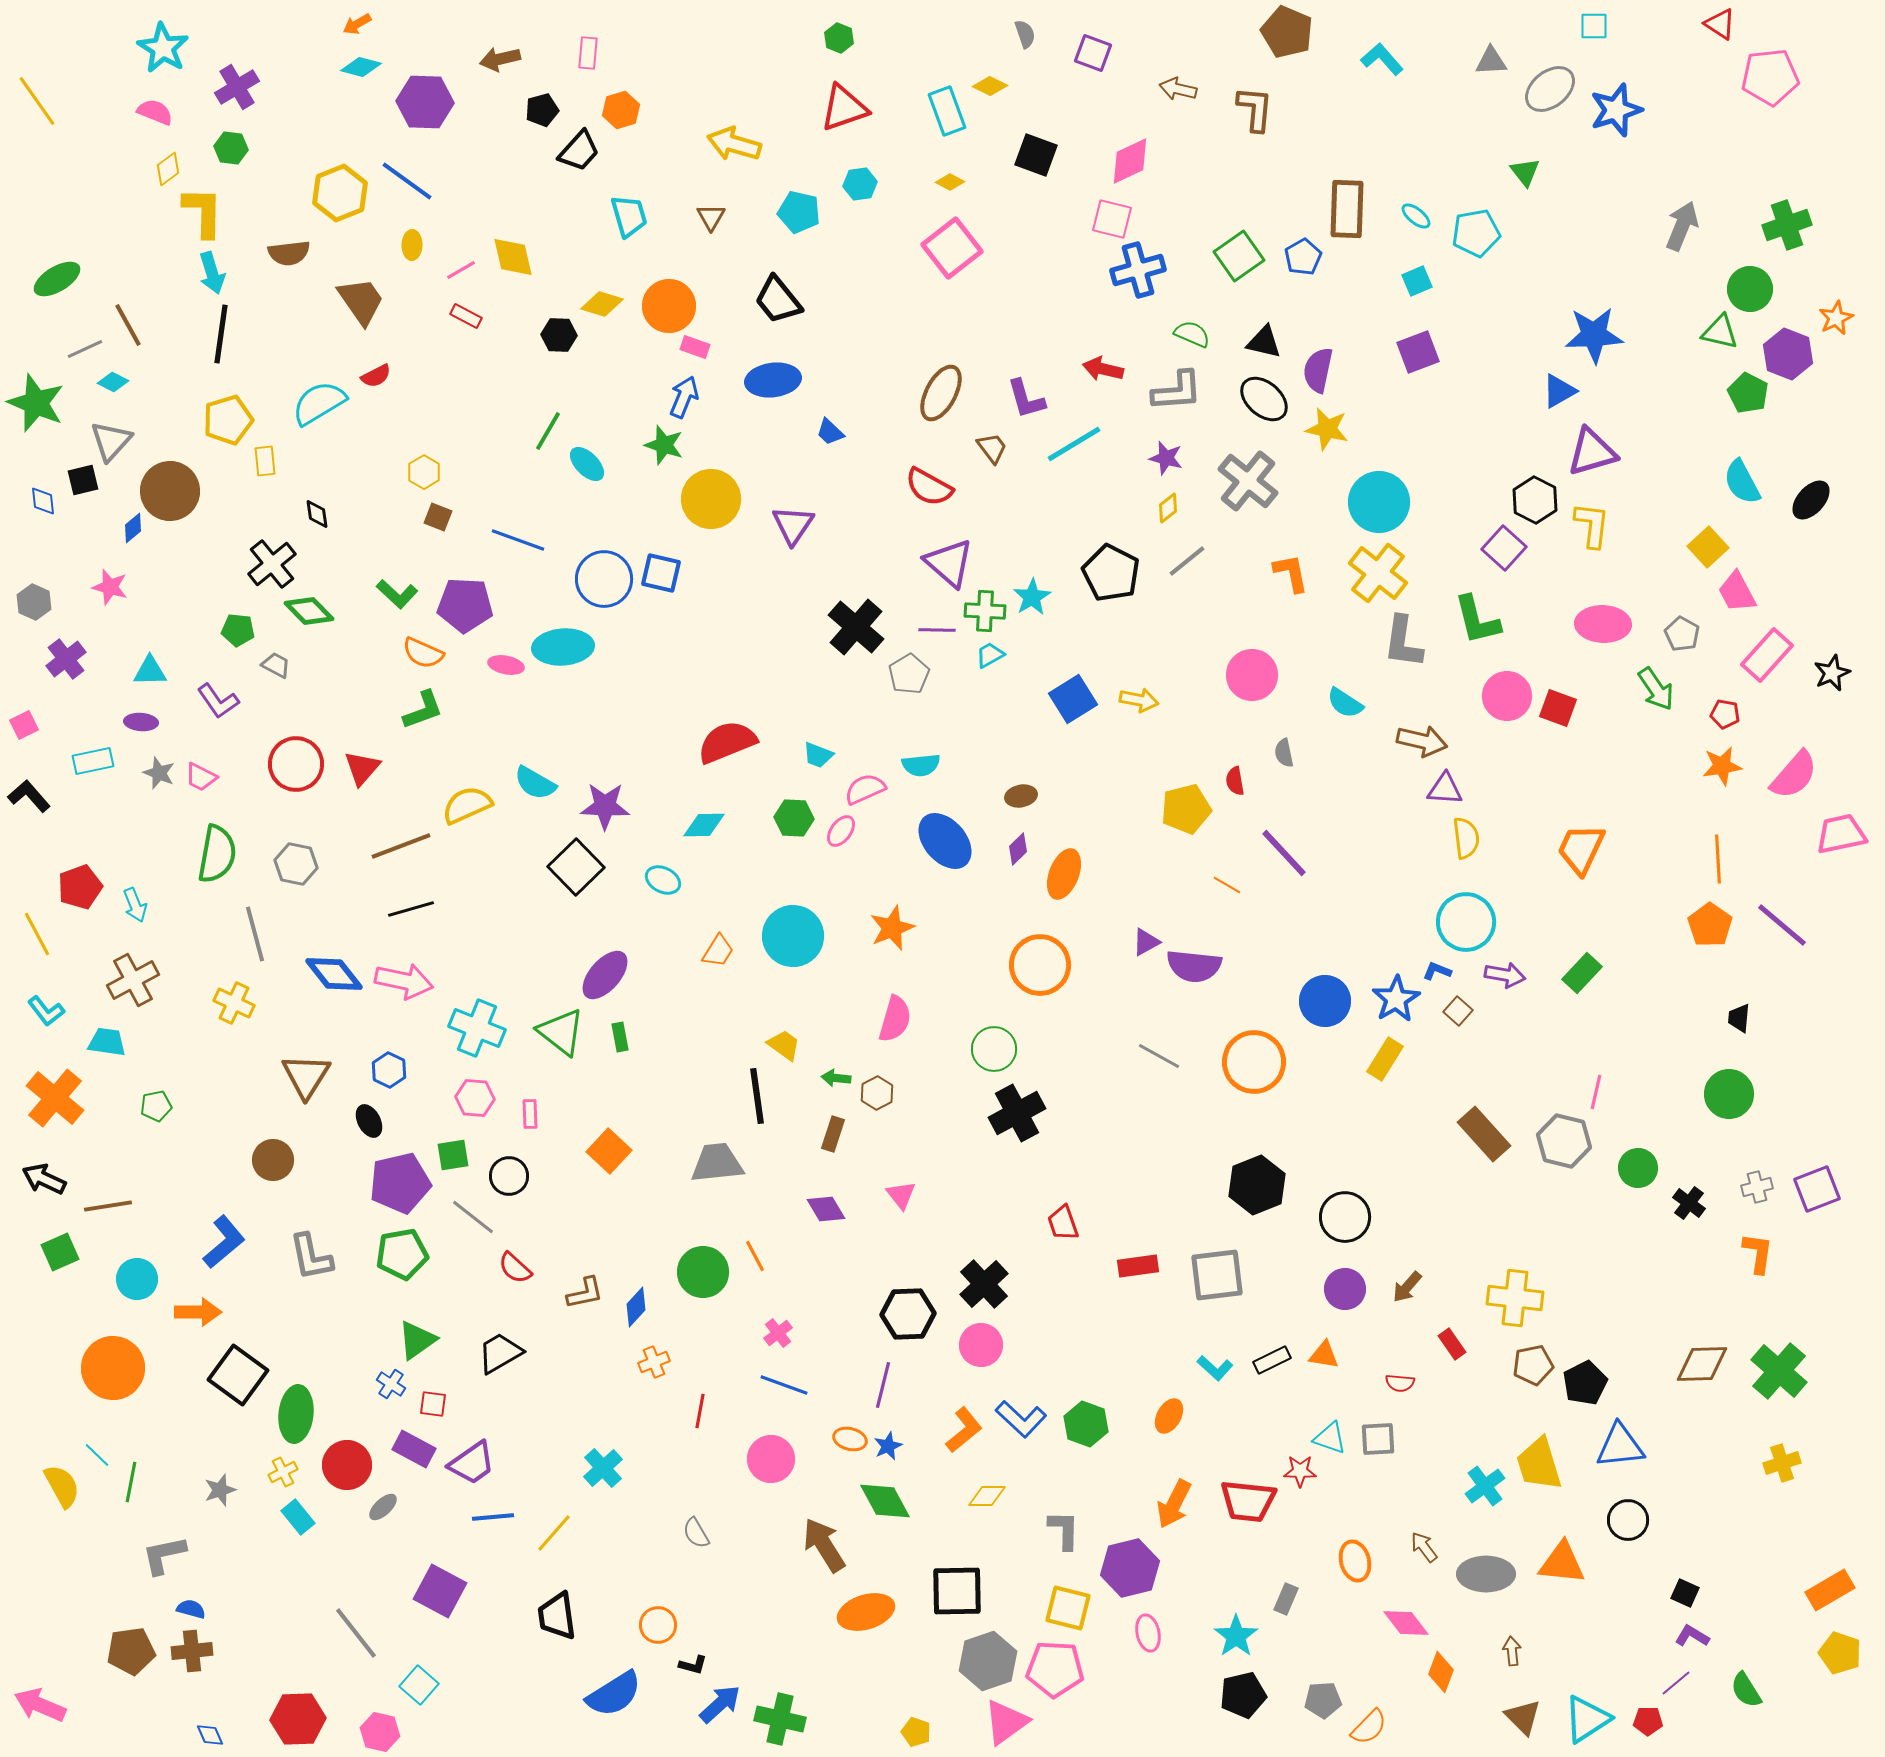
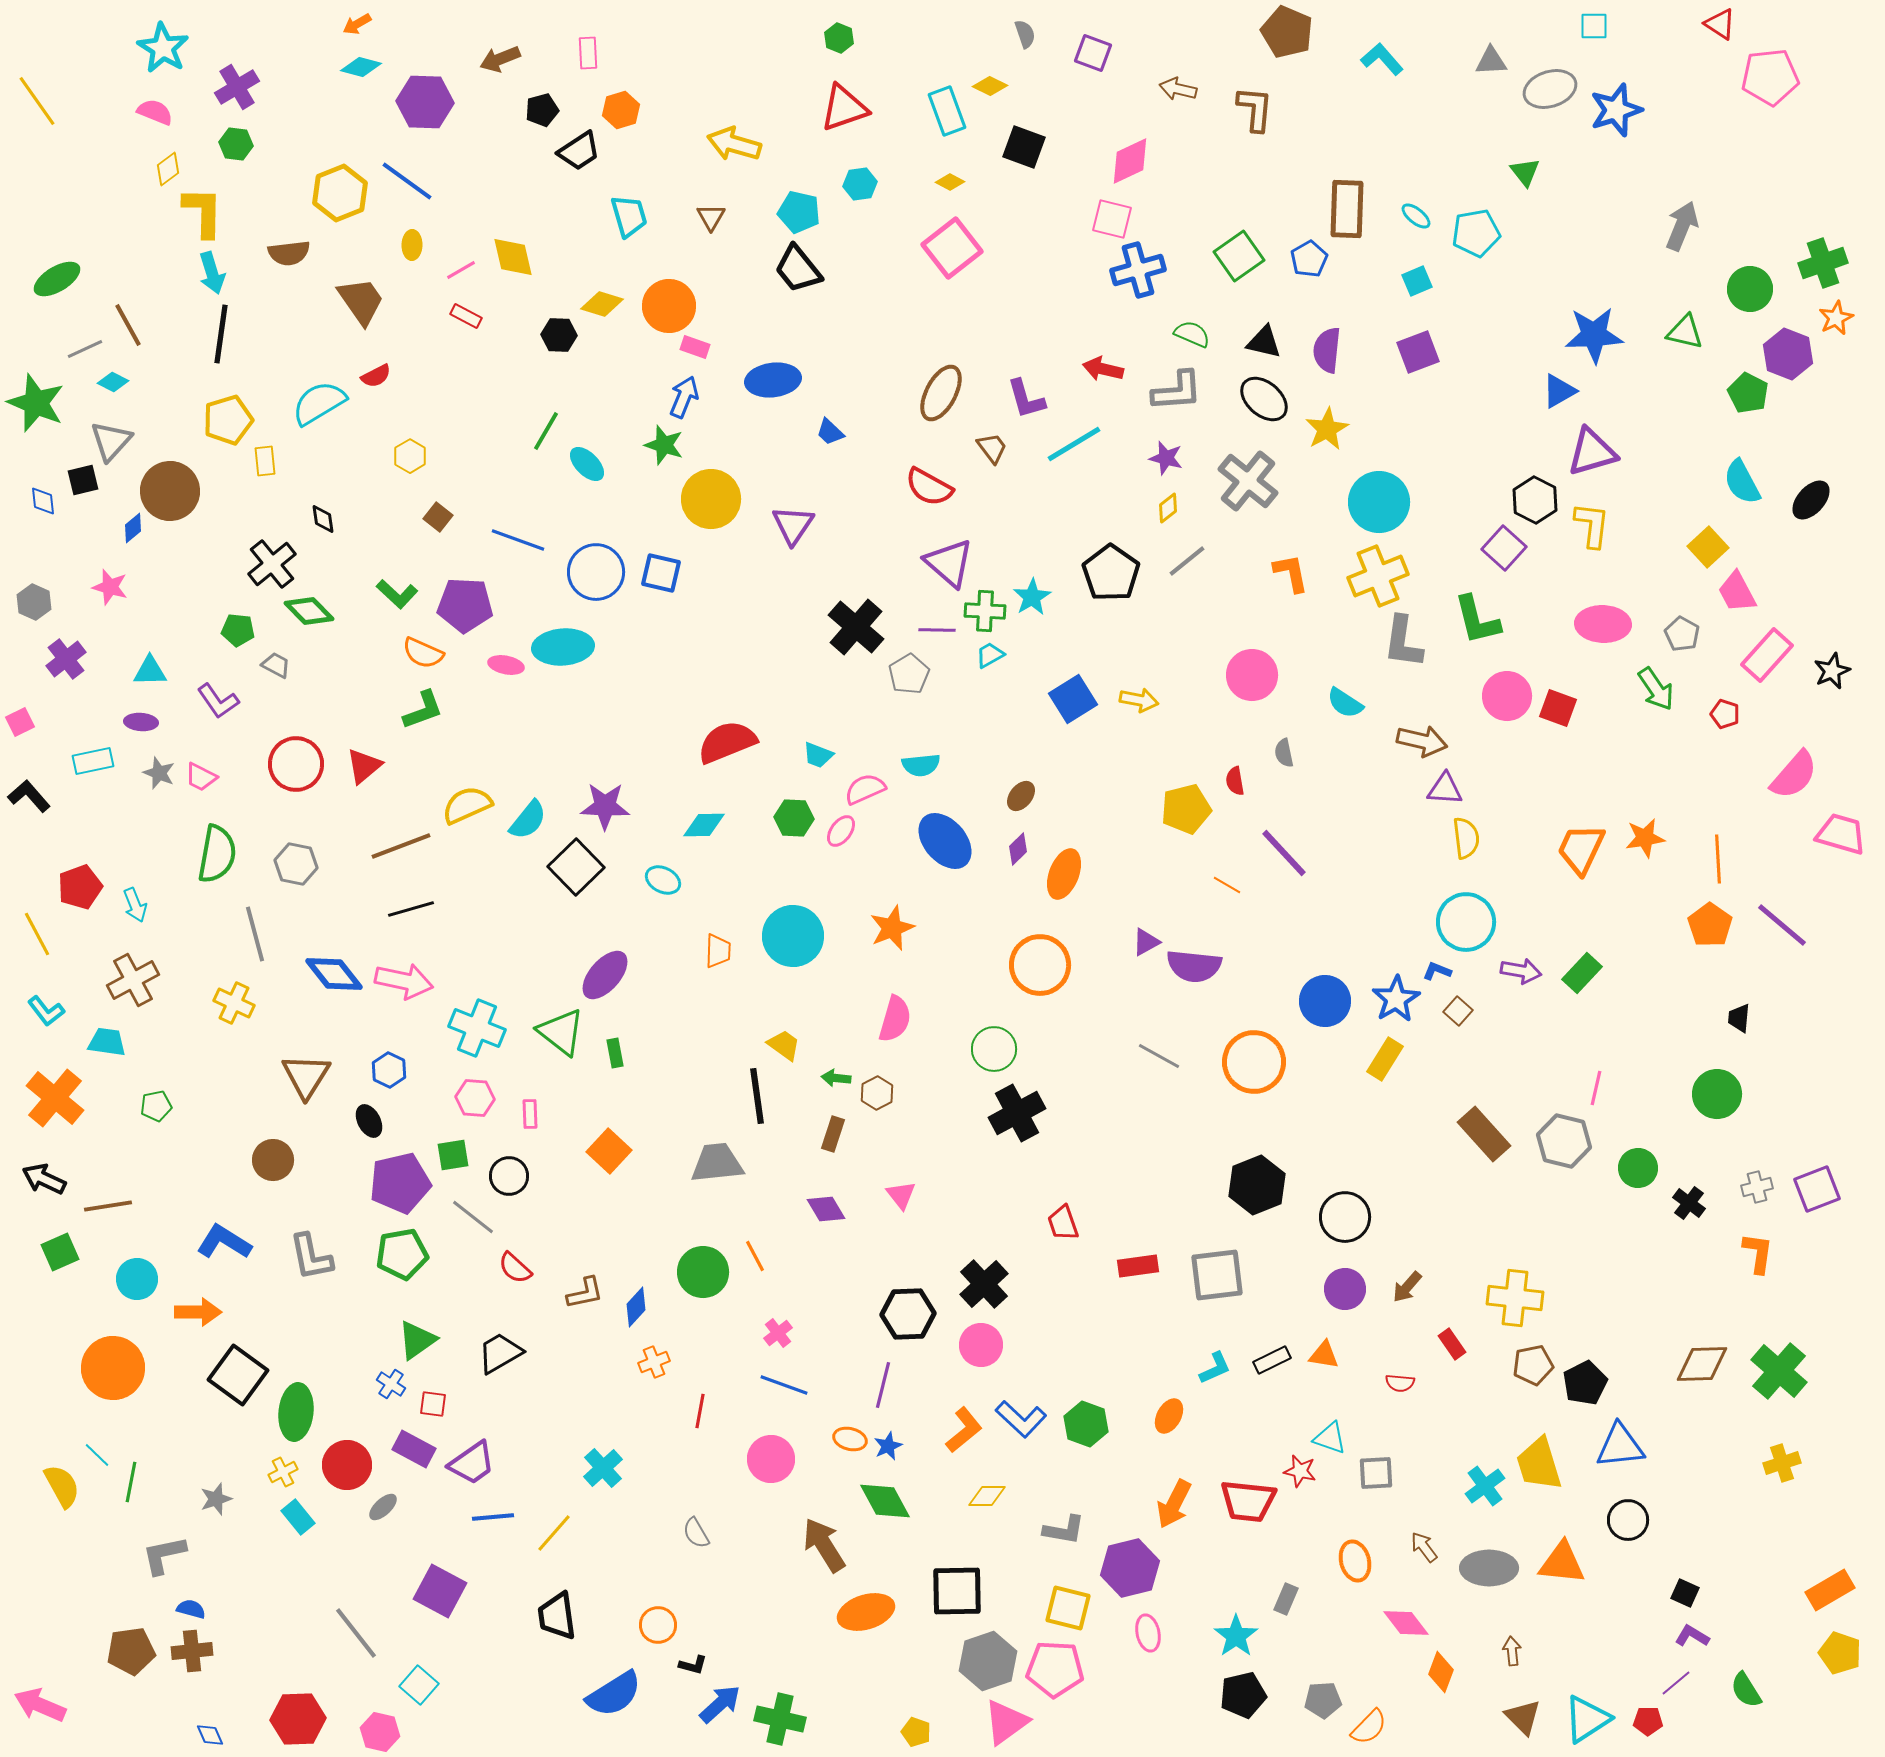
pink rectangle at (588, 53): rotated 8 degrees counterclockwise
brown arrow at (500, 59): rotated 9 degrees counterclockwise
gray ellipse at (1550, 89): rotated 21 degrees clockwise
green hexagon at (231, 148): moved 5 px right, 4 px up
black trapezoid at (579, 151): rotated 15 degrees clockwise
black square at (1036, 155): moved 12 px left, 8 px up
green cross at (1787, 225): moved 36 px right, 38 px down
blue pentagon at (1303, 257): moved 6 px right, 2 px down
black trapezoid at (778, 300): moved 20 px right, 31 px up
green triangle at (1720, 332): moved 35 px left
purple semicircle at (1318, 370): moved 9 px right, 20 px up; rotated 6 degrees counterclockwise
yellow star at (1327, 429): rotated 30 degrees clockwise
green line at (548, 431): moved 2 px left
yellow hexagon at (424, 472): moved 14 px left, 16 px up
black diamond at (317, 514): moved 6 px right, 5 px down
brown square at (438, 517): rotated 16 degrees clockwise
black pentagon at (1111, 573): rotated 8 degrees clockwise
yellow cross at (1378, 573): moved 3 px down; rotated 30 degrees clockwise
blue circle at (604, 579): moved 8 px left, 7 px up
black star at (1832, 673): moved 2 px up
red pentagon at (1725, 714): rotated 8 degrees clockwise
pink square at (24, 725): moved 4 px left, 3 px up
orange star at (1722, 766): moved 77 px left, 72 px down
red triangle at (362, 768): moved 2 px right, 2 px up; rotated 9 degrees clockwise
cyan semicircle at (535, 783): moved 7 px left, 37 px down; rotated 81 degrees counterclockwise
brown ellipse at (1021, 796): rotated 40 degrees counterclockwise
pink trapezoid at (1841, 834): rotated 28 degrees clockwise
orange trapezoid at (718, 951): rotated 30 degrees counterclockwise
purple arrow at (1505, 975): moved 16 px right, 4 px up
green rectangle at (620, 1037): moved 5 px left, 16 px down
pink line at (1596, 1092): moved 4 px up
green circle at (1729, 1094): moved 12 px left
blue L-shape at (224, 1242): rotated 108 degrees counterclockwise
cyan L-shape at (1215, 1368): rotated 66 degrees counterclockwise
green ellipse at (296, 1414): moved 2 px up
gray square at (1378, 1439): moved 2 px left, 34 px down
red star at (1300, 1471): rotated 12 degrees clockwise
gray star at (220, 1490): moved 4 px left, 9 px down
gray L-shape at (1064, 1530): rotated 99 degrees clockwise
gray ellipse at (1486, 1574): moved 3 px right, 6 px up
